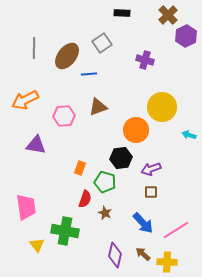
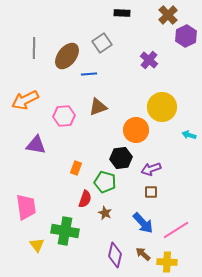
purple cross: moved 4 px right; rotated 24 degrees clockwise
orange rectangle: moved 4 px left
